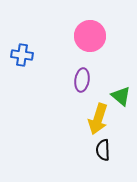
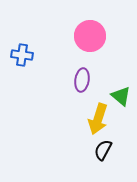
black semicircle: rotated 30 degrees clockwise
